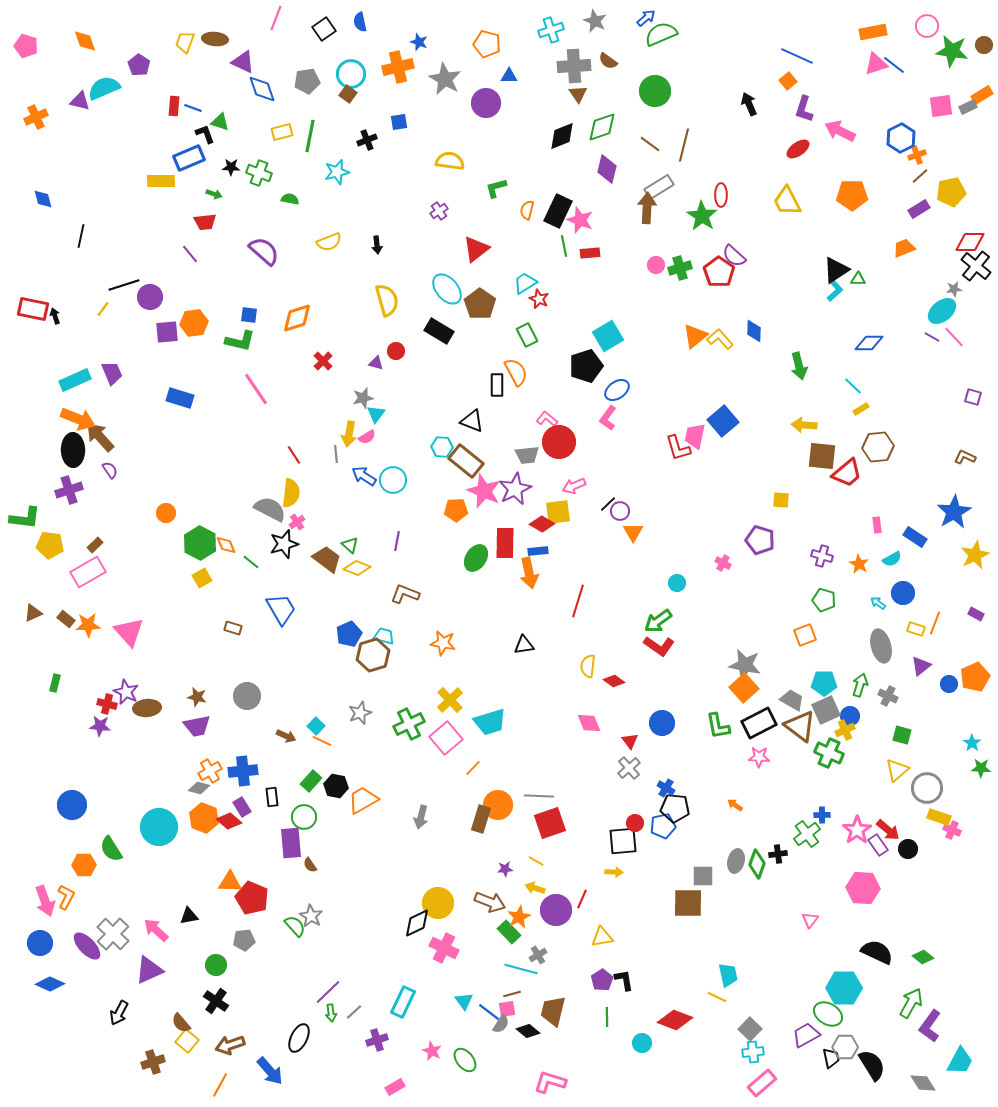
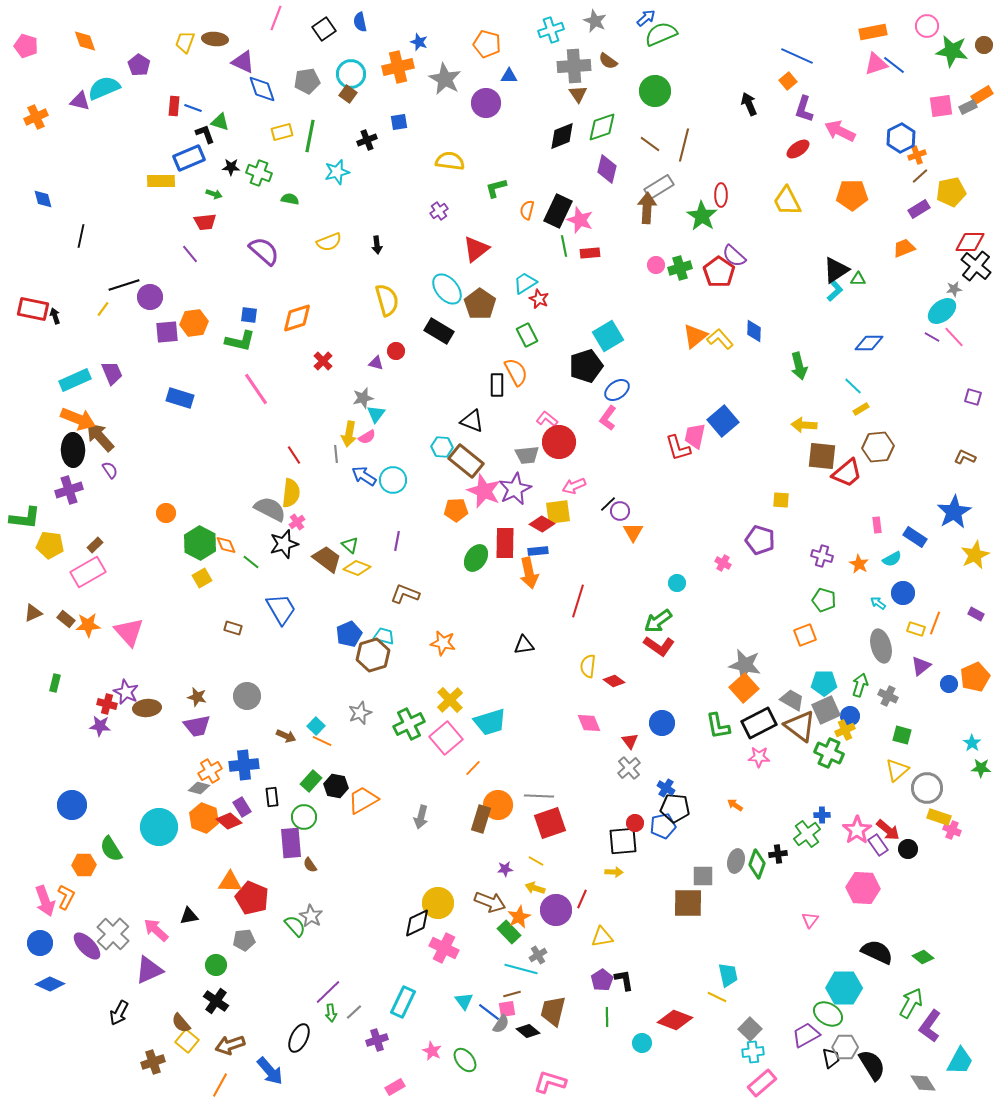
blue cross at (243, 771): moved 1 px right, 6 px up
